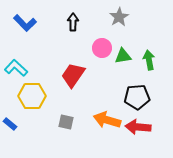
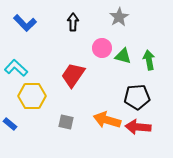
green triangle: rotated 24 degrees clockwise
